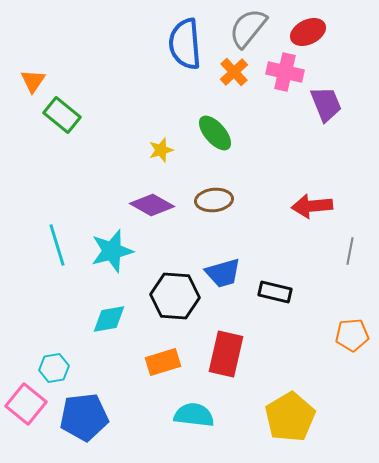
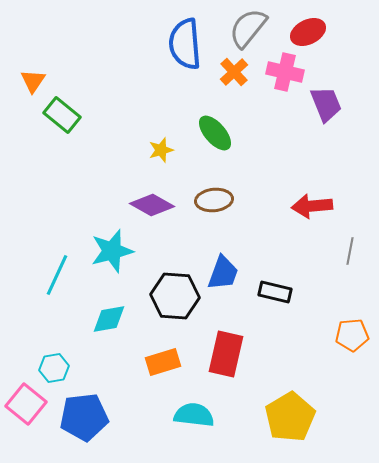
cyan line: moved 30 px down; rotated 42 degrees clockwise
blue trapezoid: rotated 54 degrees counterclockwise
